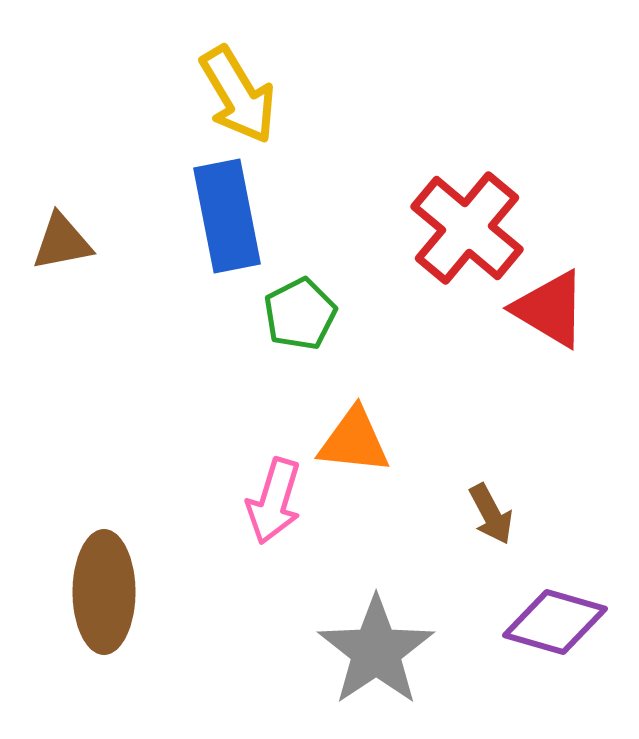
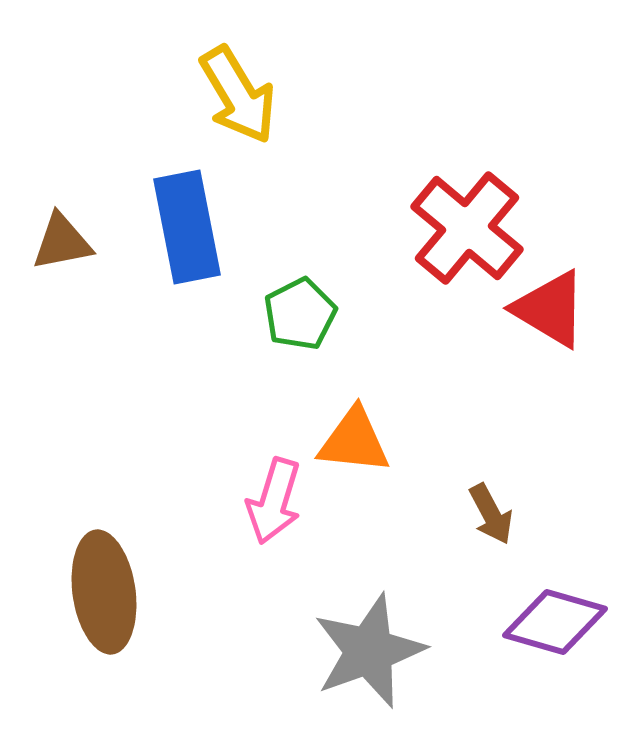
blue rectangle: moved 40 px left, 11 px down
brown ellipse: rotated 8 degrees counterclockwise
gray star: moved 7 px left; rotated 14 degrees clockwise
